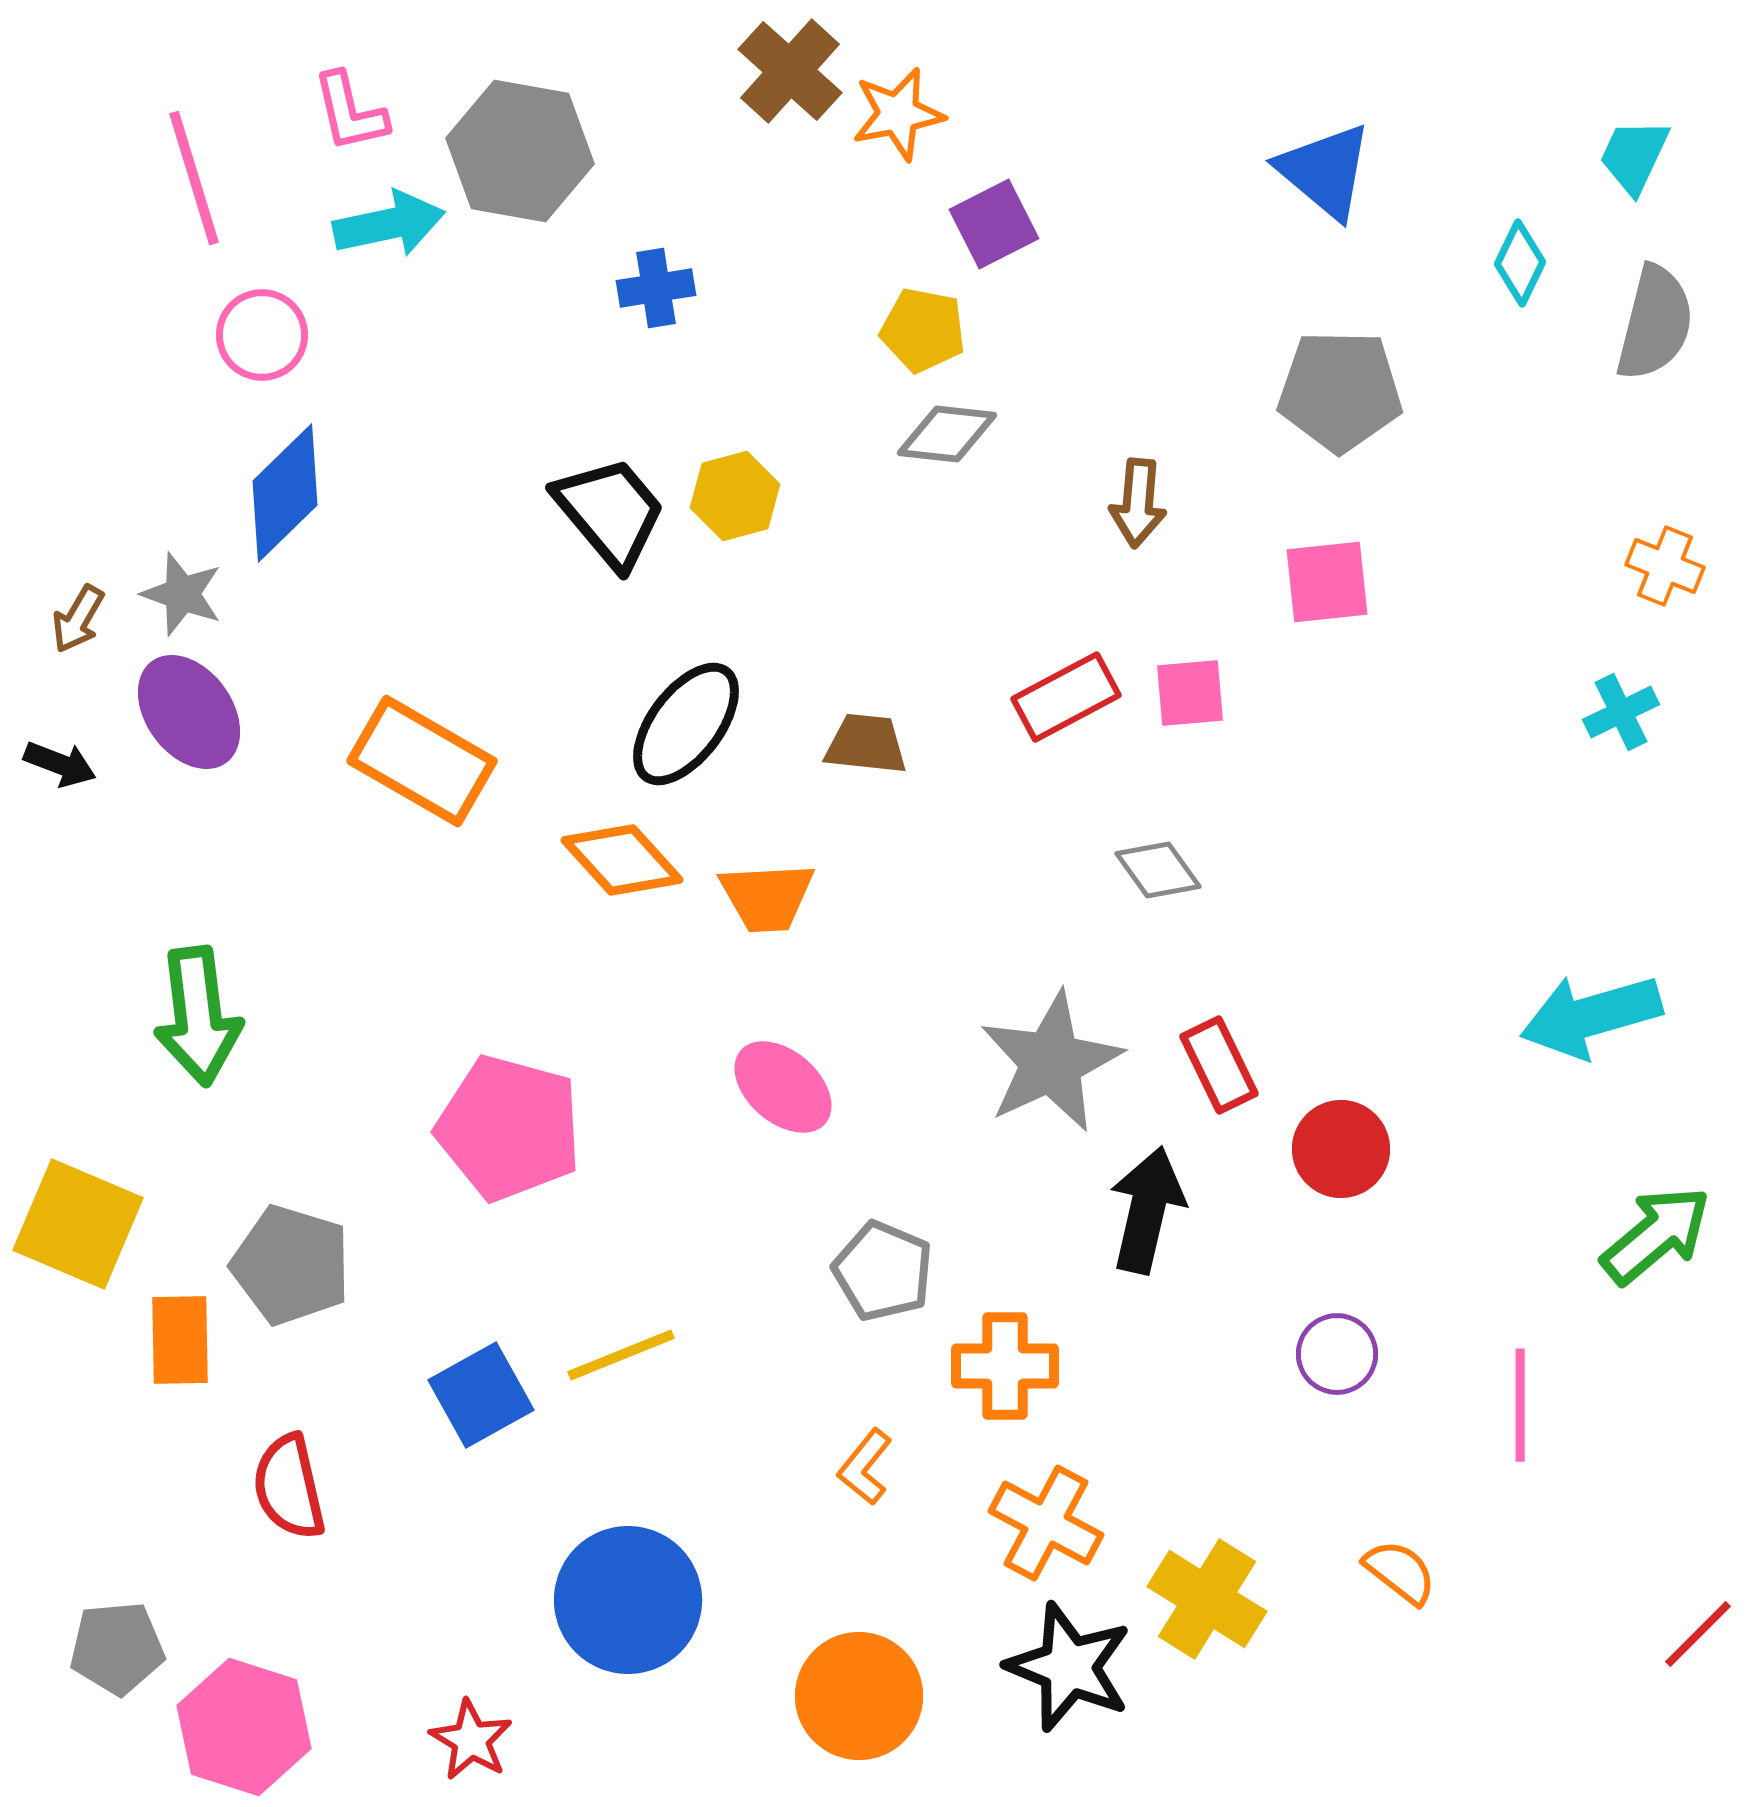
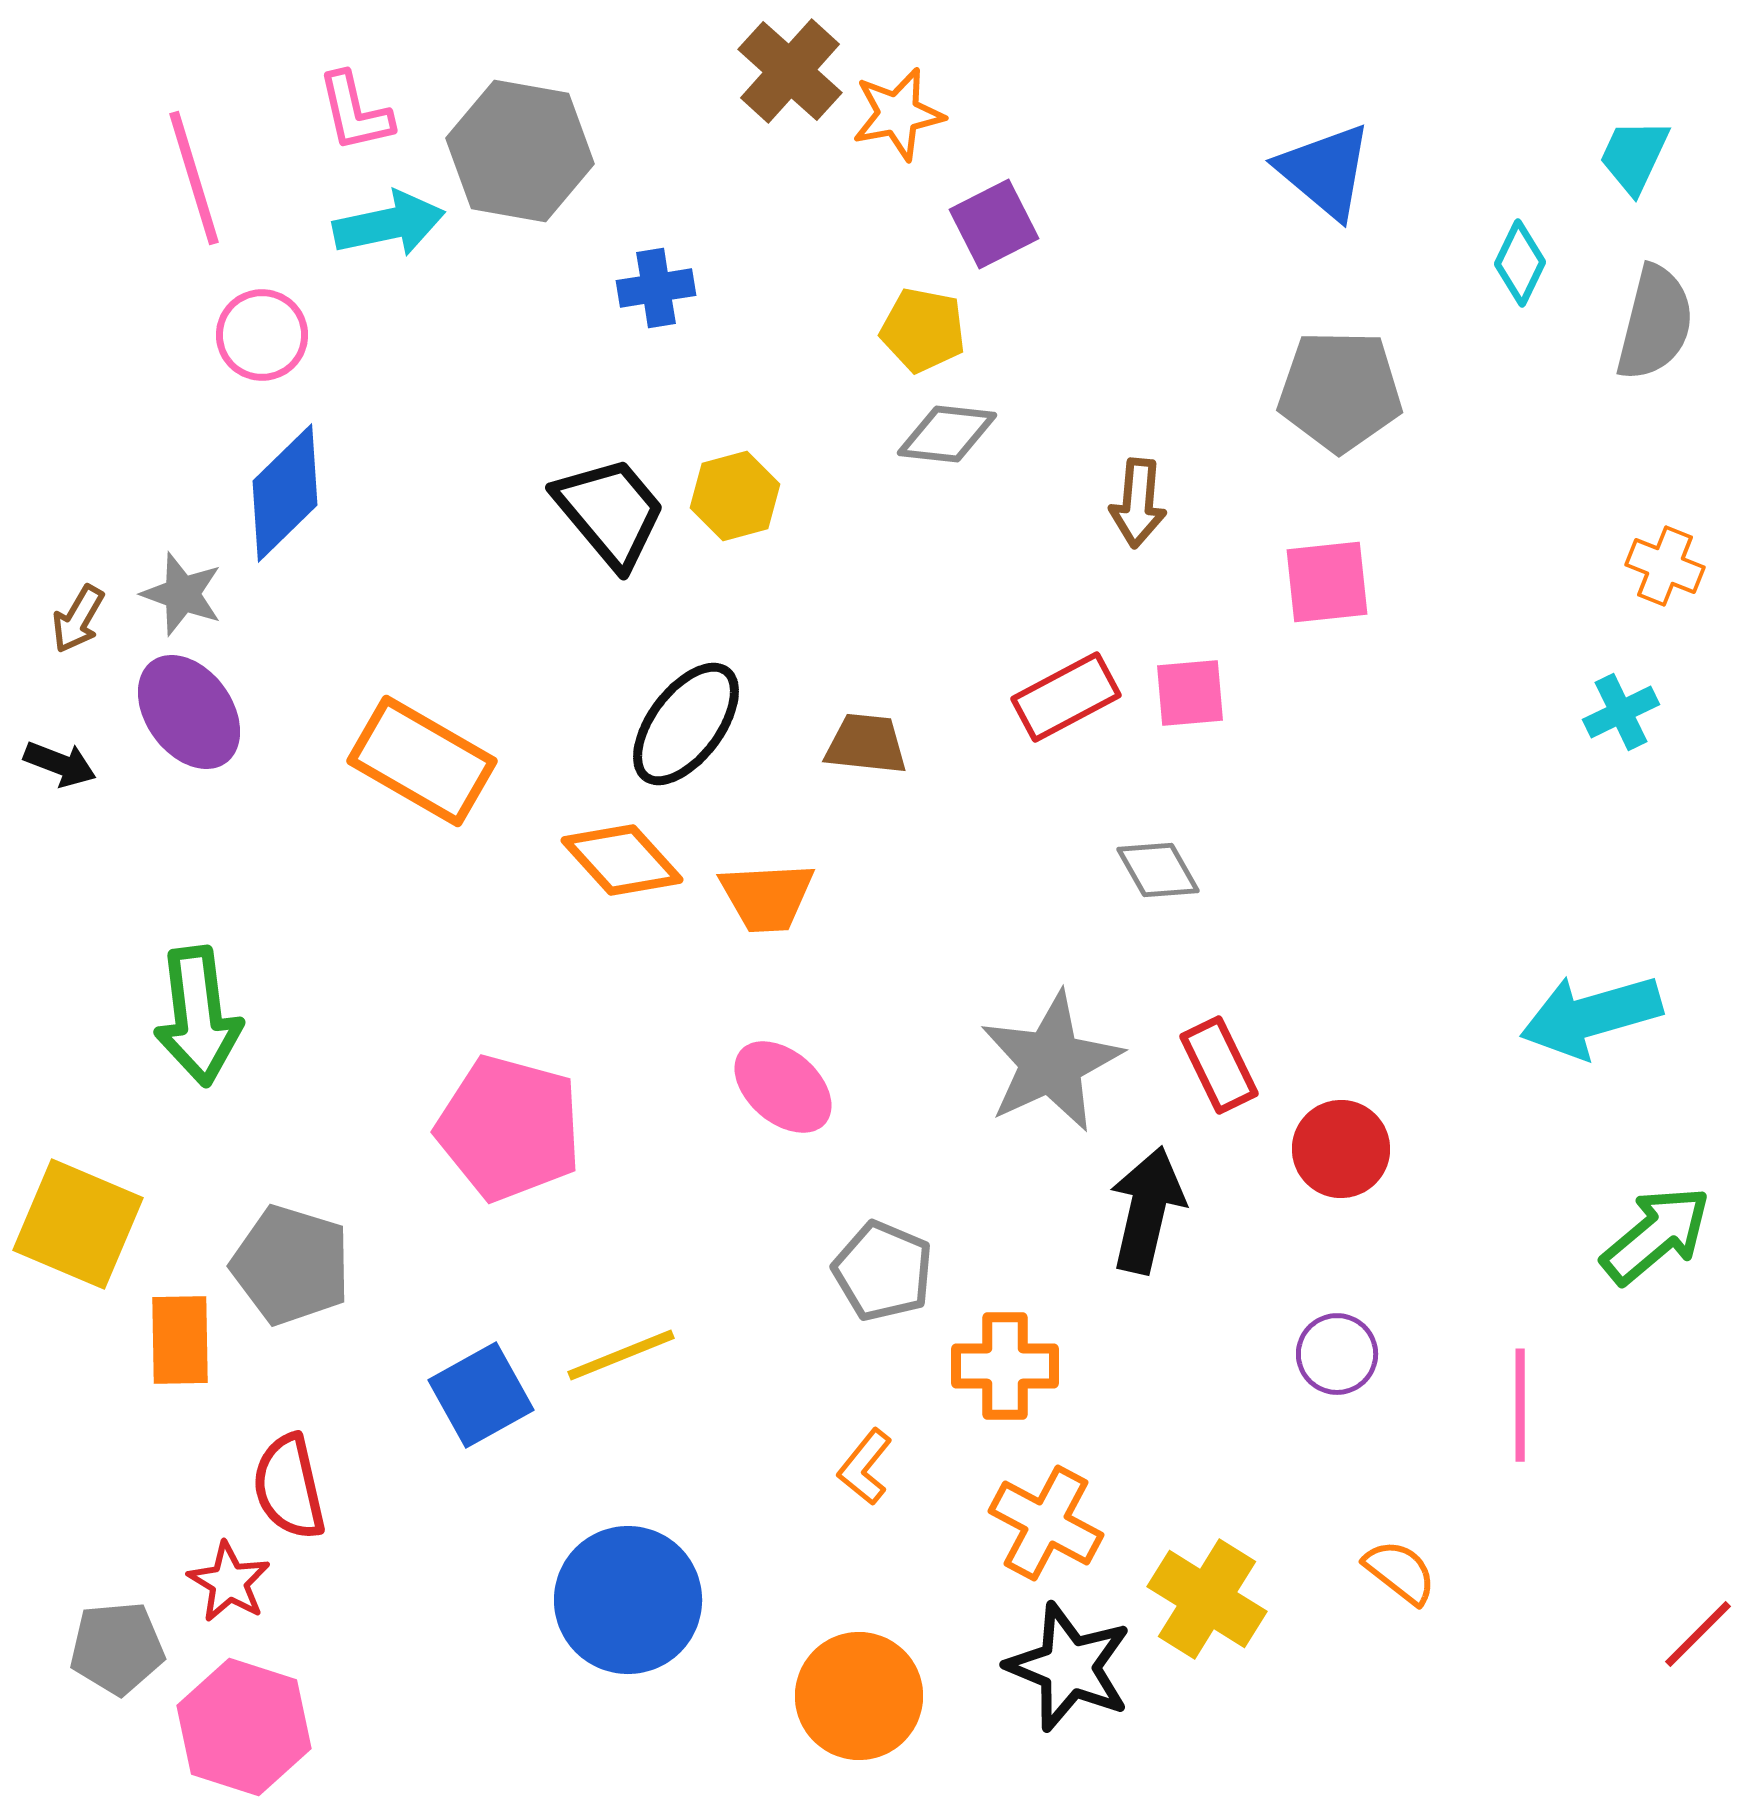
pink L-shape at (350, 112): moved 5 px right
gray diamond at (1158, 870): rotated 6 degrees clockwise
red star at (471, 1740): moved 242 px left, 158 px up
